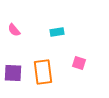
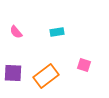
pink semicircle: moved 2 px right, 2 px down
pink square: moved 5 px right, 2 px down
orange rectangle: moved 3 px right, 4 px down; rotated 60 degrees clockwise
